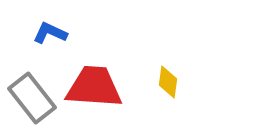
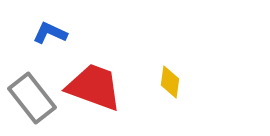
yellow diamond: moved 2 px right
red trapezoid: rotated 16 degrees clockwise
